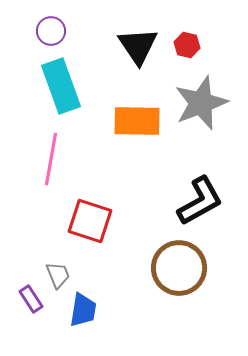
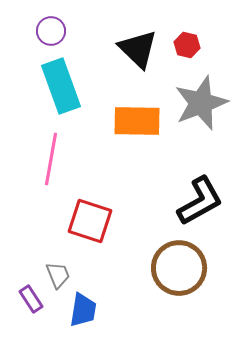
black triangle: moved 3 px down; rotated 12 degrees counterclockwise
